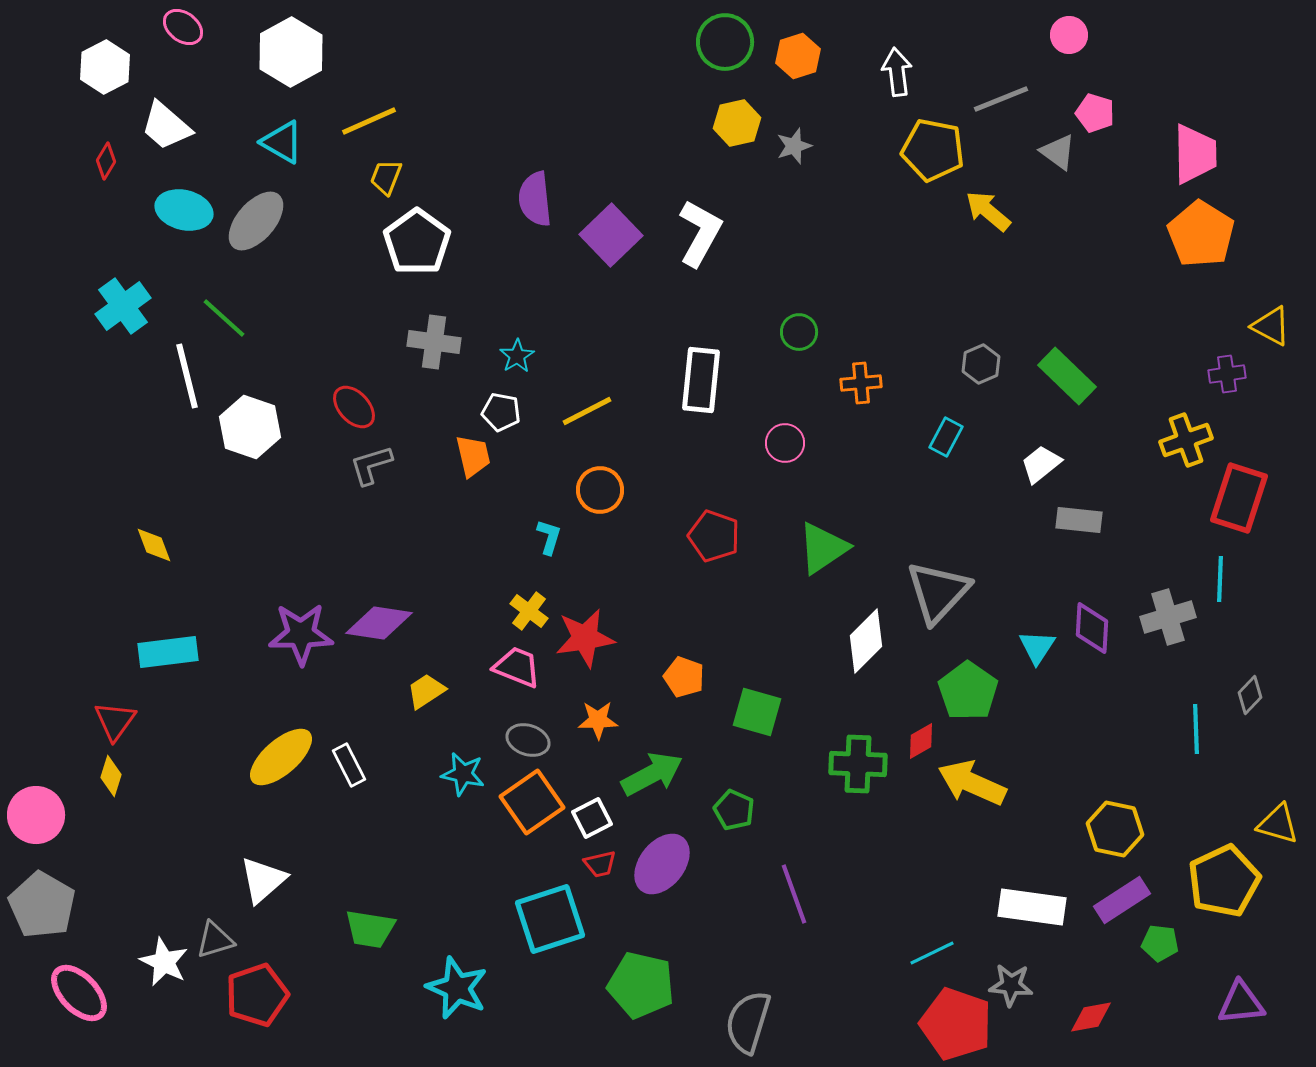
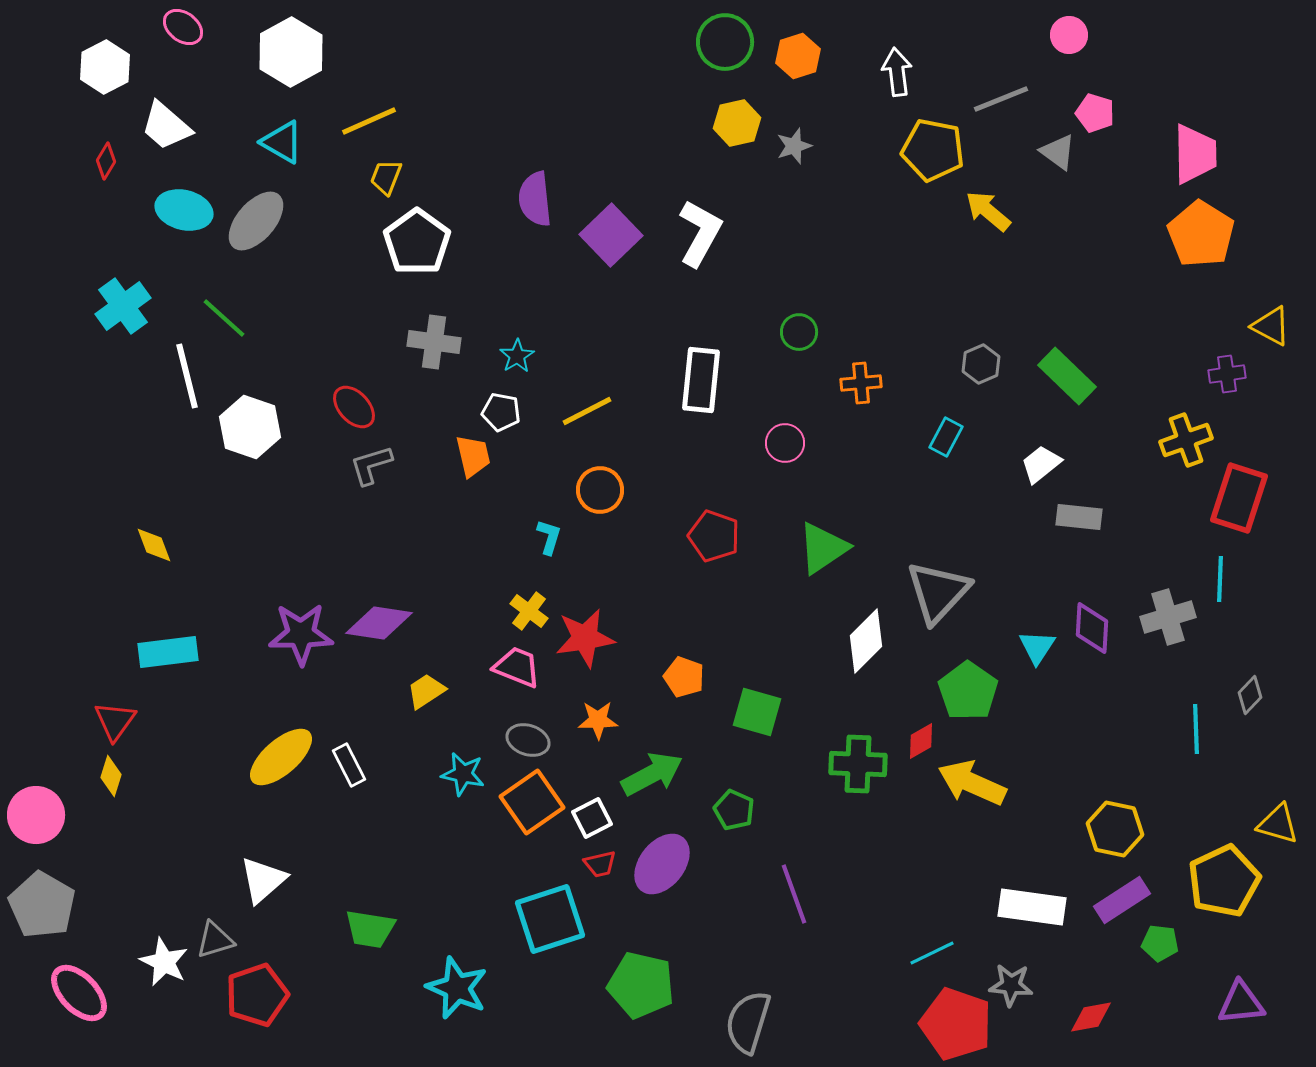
gray rectangle at (1079, 520): moved 3 px up
